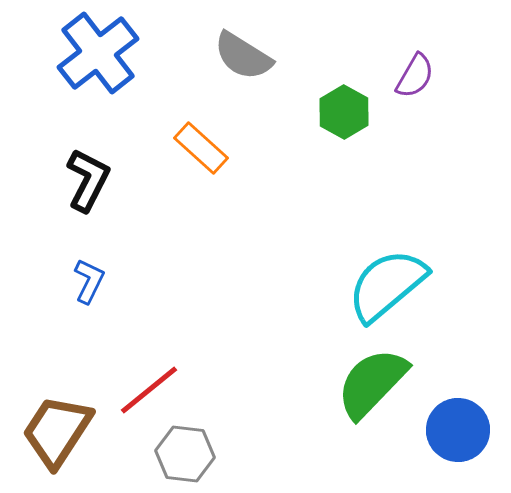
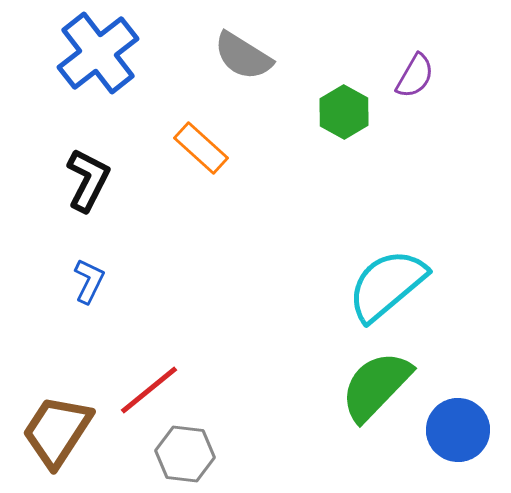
green semicircle: moved 4 px right, 3 px down
